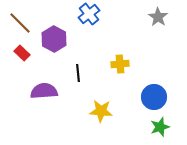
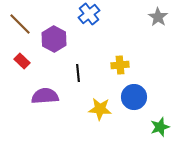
brown line: moved 1 px down
red rectangle: moved 8 px down
yellow cross: moved 1 px down
purple semicircle: moved 1 px right, 5 px down
blue circle: moved 20 px left
yellow star: moved 1 px left, 2 px up
